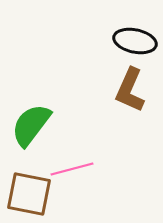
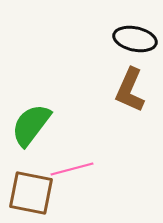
black ellipse: moved 2 px up
brown square: moved 2 px right, 1 px up
